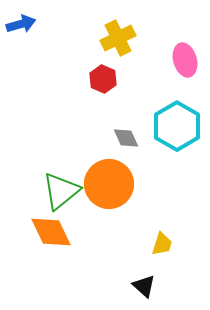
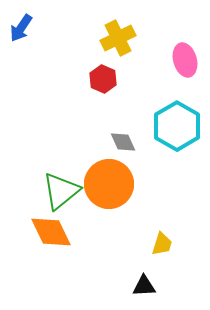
blue arrow: moved 4 px down; rotated 140 degrees clockwise
gray diamond: moved 3 px left, 4 px down
black triangle: rotated 45 degrees counterclockwise
